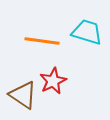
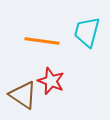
cyan trapezoid: rotated 92 degrees counterclockwise
red star: moved 2 px left; rotated 24 degrees counterclockwise
